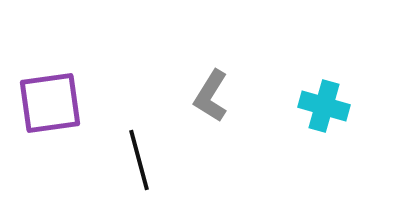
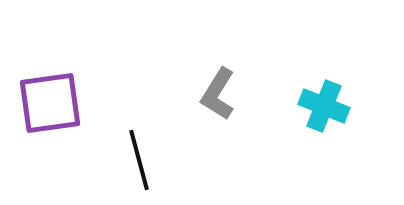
gray L-shape: moved 7 px right, 2 px up
cyan cross: rotated 6 degrees clockwise
